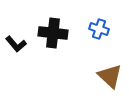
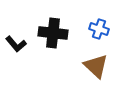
brown triangle: moved 14 px left, 10 px up
